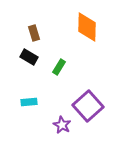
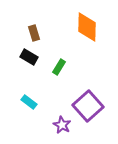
cyan rectangle: rotated 42 degrees clockwise
